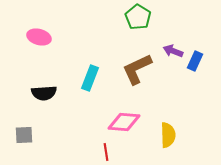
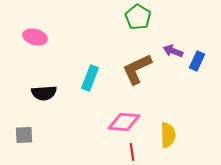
pink ellipse: moved 4 px left
blue rectangle: moved 2 px right
red line: moved 26 px right
